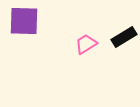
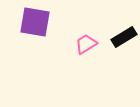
purple square: moved 11 px right, 1 px down; rotated 8 degrees clockwise
